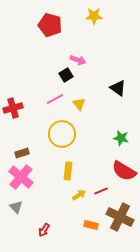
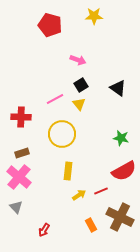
black square: moved 15 px right, 10 px down
red cross: moved 8 px right, 9 px down; rotated 18 degrees clockwise
red semicircle: rotated 60 degrees counterclockwise
pink cross: moved 2 px left
orange rectangle: rotated 48 degrees clockwise
